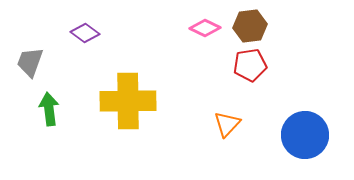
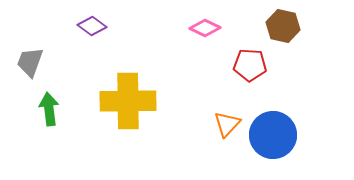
brown hexagon: moved 33 px right; rotated 20 degrees clockwise
purple diamond: moved 7 px right, 7 px up
red pentagon: rotated 12 degrees clockwise
blue circle: moved 32 px left
